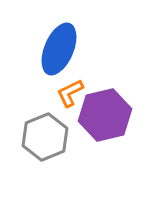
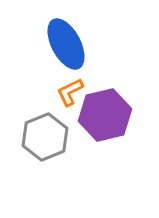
blue ellipse: moved 7 px right, 5 px up; rotated 51 degrees counterclockwise
orange L-shape: moved 1 px up
